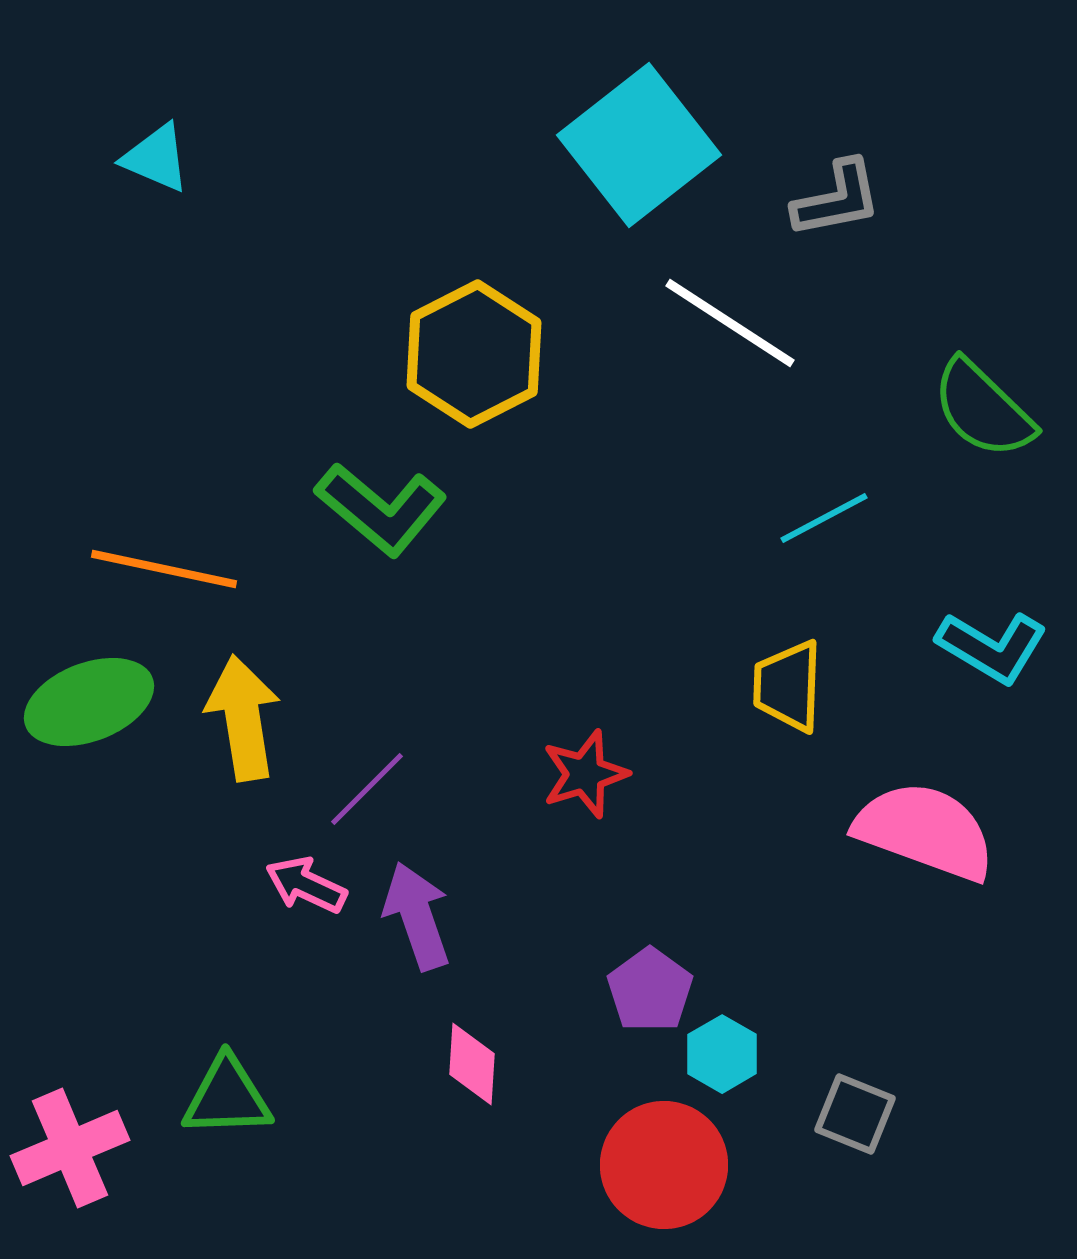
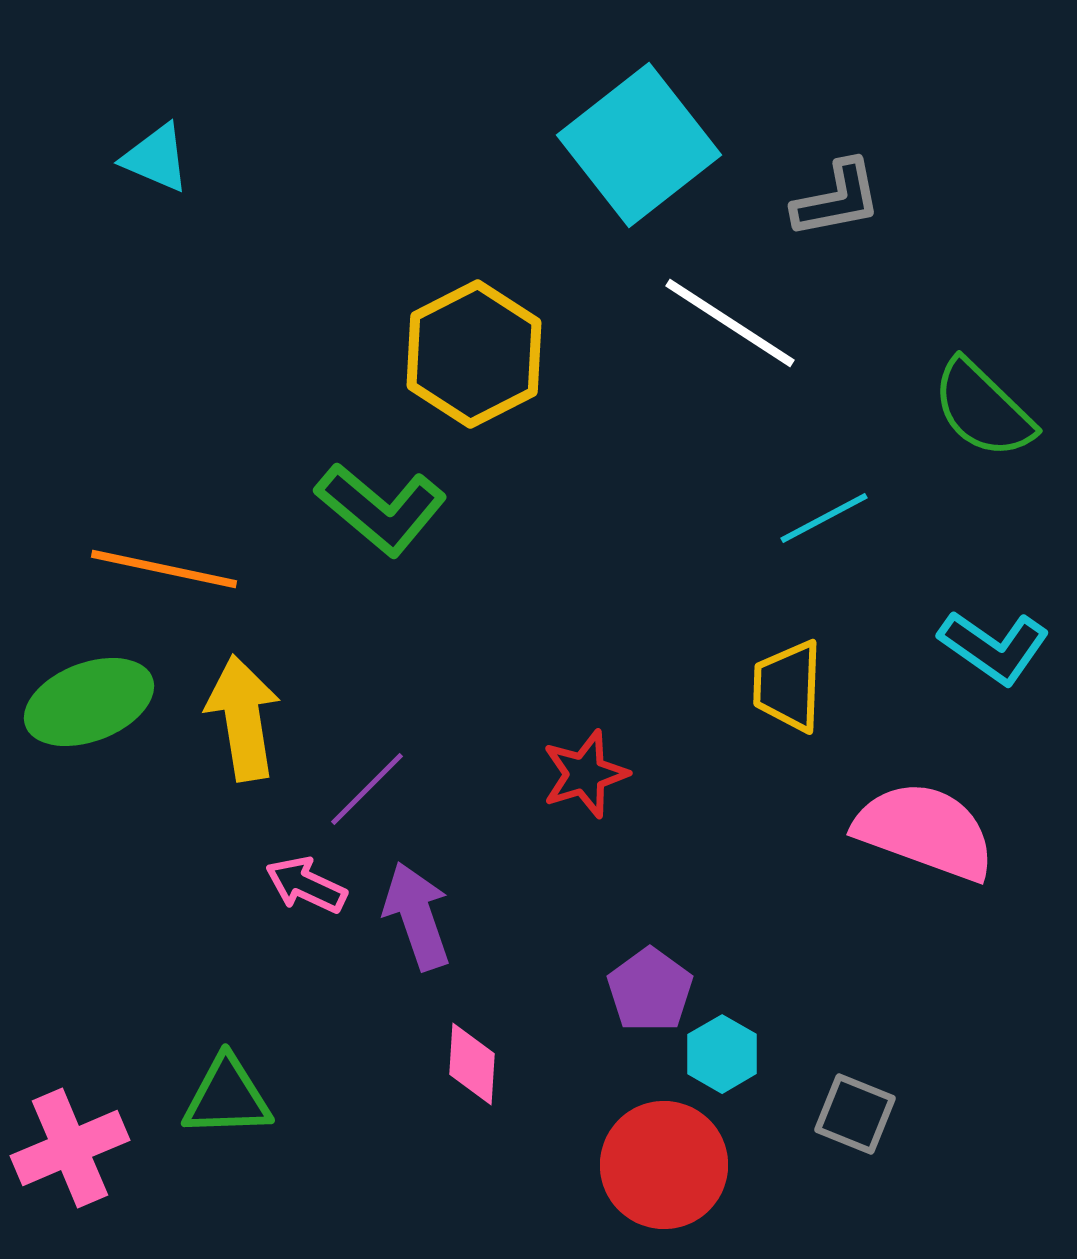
cyan L-shape: moved 2 px right; rotated 4 degrees clockwise
